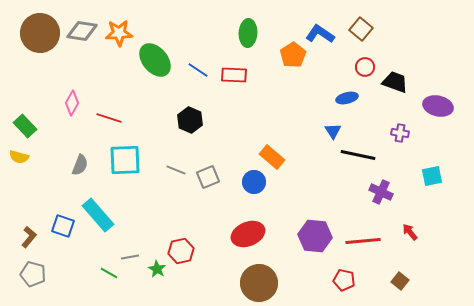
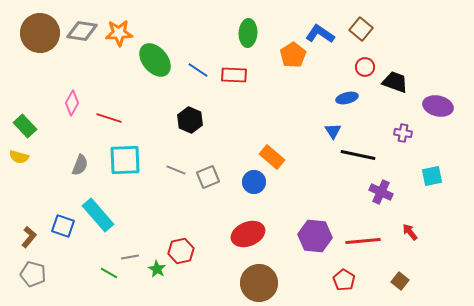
purple cross at (400, 133): moved 3 px right
red pentagon at (344, 280): rotated 20 degrees clockwise
